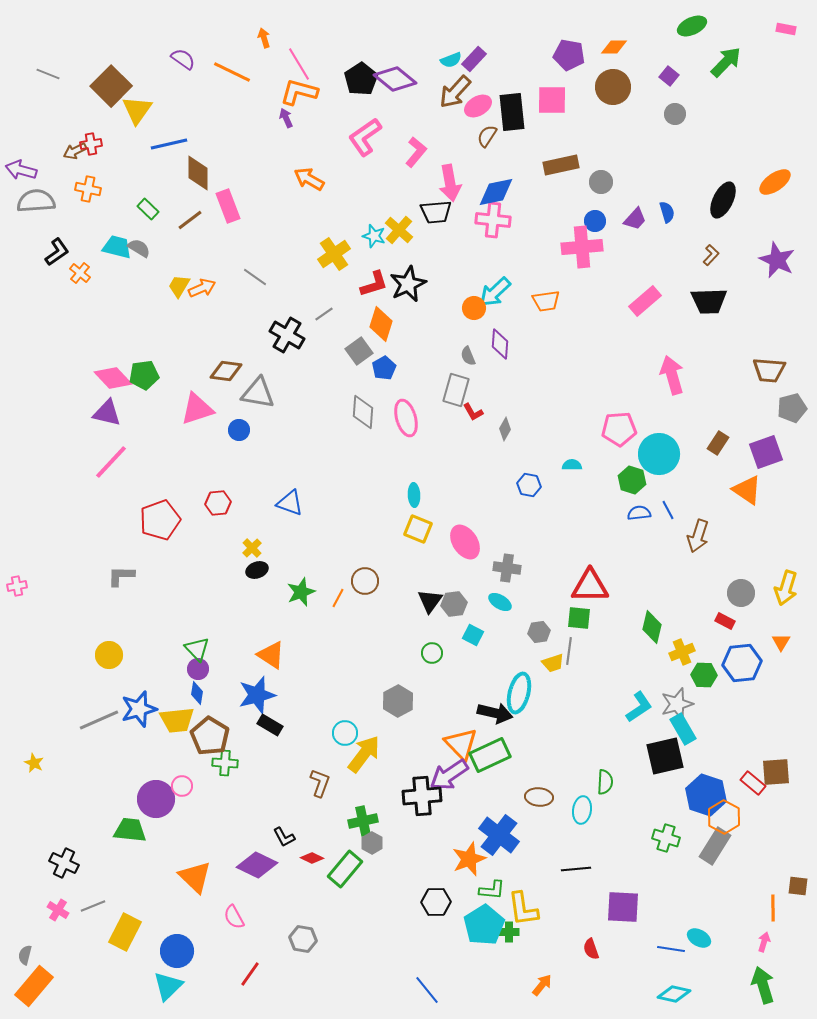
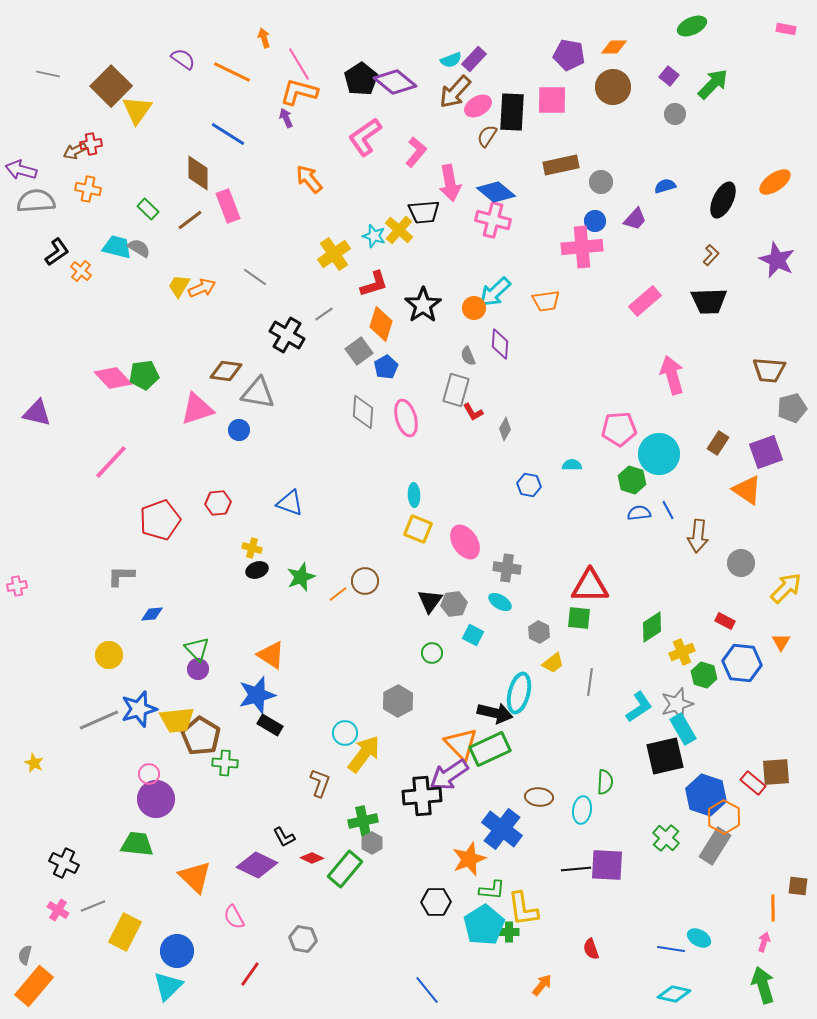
green arrow at (726, 62): moved 13 px left, 22 px down
gray line at (48, 74): rotated 10 degrees counterclockwise
purple diamond at (395, 79): moved 3 px down
black rectangle at (512, 112): rotated 9 degrees clockwise
blue line at (169, 144): moved 59 px right, 10 px up; rotated 45 degrees clockwise
orange arrow at (309, 179): rotated 20 degrees clockwise
blue diamond at (496, 192): rotated 51 degrees clockwise
black trapezoid at (436, 212): moved 12 px left
blue semicircle at (667, 212): moved 2 px left, 26 px up; rotated 90 degrees counterclockwise
pink cross at (493, 220): rotated 8 degrees clockwise
orange cross at (80, 273): moved 1 px right, 2 px up
black star at (408, 284): moved 15 px right, 21 px down; rotated 9 degrees counterclockwise
blue pentagon at (384, 368): moved 2 px right, 1 px up
purple triangle at (107, 413): moved 70 px left
brown arrow at (698, 536): rotated 12 degrees counterclockwise
yellow cross at (252, 548): rotated 30 degrees counterclockwise
yellow arrow at (786, 588): rotated 152 degrees counterclockwise
green star at (301, 592): moved 15 px up
gray circle at (741, 593): moved 30 px up
orange line at (338, 598): moved 4 px up; rotated 24 degrees clockwise
green diamond at (652, 627): rotated 44 degrees clockwise
gray hexagon at (539, 632): rotated 25 degrees counterclockwise
gray line at (569, 651): moved 21 px right, 31 px down
yellow trapezoid at (553, 663): rotated 20 degrees counterclockwise
blue hexagon at (742, 663): rotated 12 degrees clockwise
green hexagon at (704, 675): rotated 15 degrees clockwise
blue diamond at (197, 693): moved 45 px left, 79 px up; rotated 75 degrees clockwise
brown pentagon at (210, 736): moved 9 px left
green rectangle at (490, 755): moved 6 px up
pink circle at (182, 786): moved 33 px left, 12 px up
green trapezoid at (130, 830): moved 7 px right, 14 px down
blue cross at (499, 835): moved 3 px right, 6 px up
green cross at (666, 838): rotated 24 degrees clockwise
purple square at (623, 907): moved 16 px left, 42 px up
